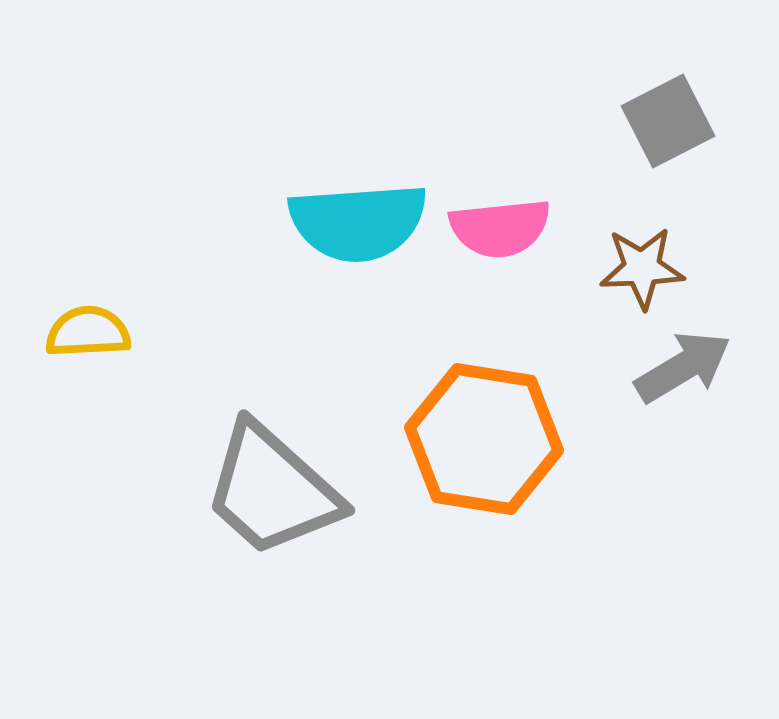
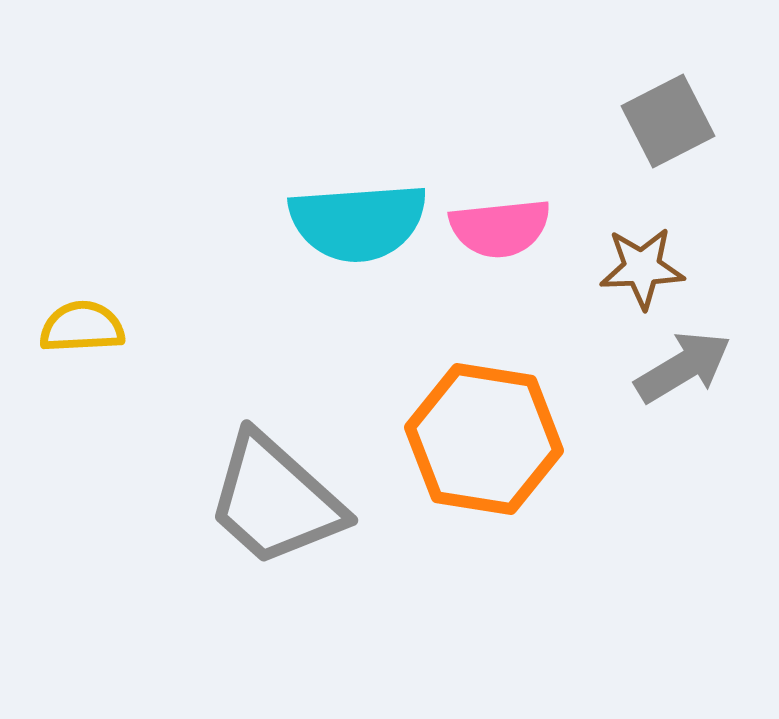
yellow semicircle: moved 6 px left, 5 px up
gray trapezoid: moved 3 px right, 10 px down
